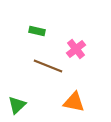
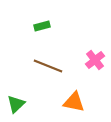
green rectangle: moved 5 px right, 5 px up; rotated 28 degrees counterclockwise
pink cross: moved 19 px right, 11 px down
green triangle: moved 1 px left, 1 px up
